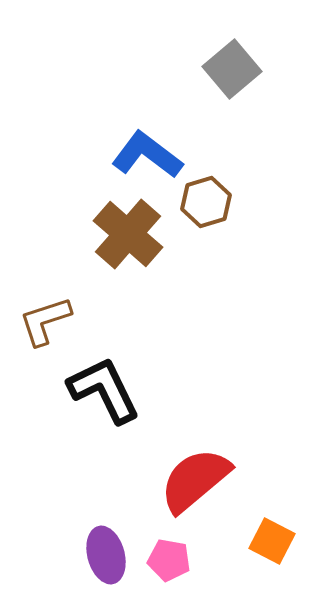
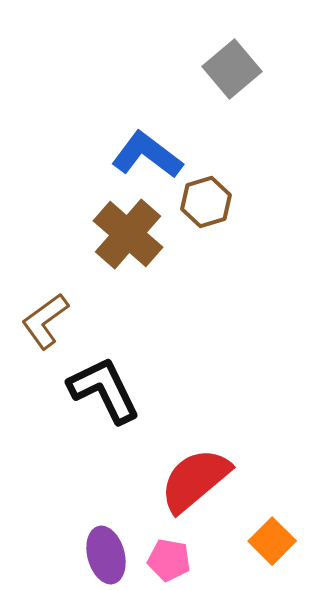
brown L-shape: rotated 18 degrees counterclockwise
orange square: rotated 18 degrees clockwise
